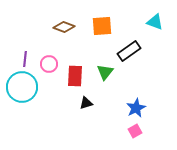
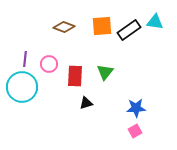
cyan triangle: rotated 12 degrees counterclockwise
black rectangle: moved 21 px up
blue star: rotated 24 degrees clockwise
